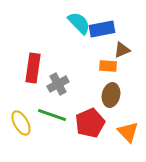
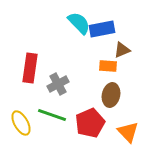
red rectangle: moved 3 px left
